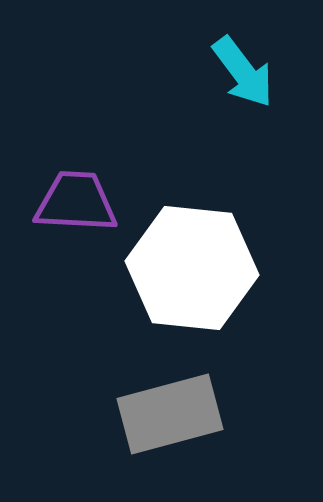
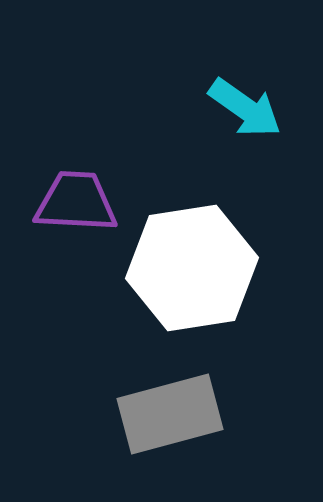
cyan arrow: moved 2 px right, 36 px down; rotated 18 degrees counterclockwise
white hexagon: rotated 15 degrees counterclockwise
